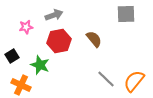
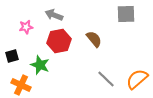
gray arrow: rotated 138 degrees counterclockwise
black square: rotated 16 degrees clockwise
orange semicircle: moved 3 px right, 2 px up; rotated 10 degrees clockwise
